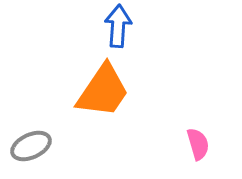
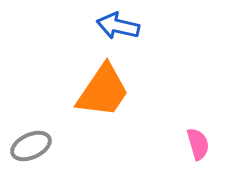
blue arrow: rotated 81 degrees counterclockwise
